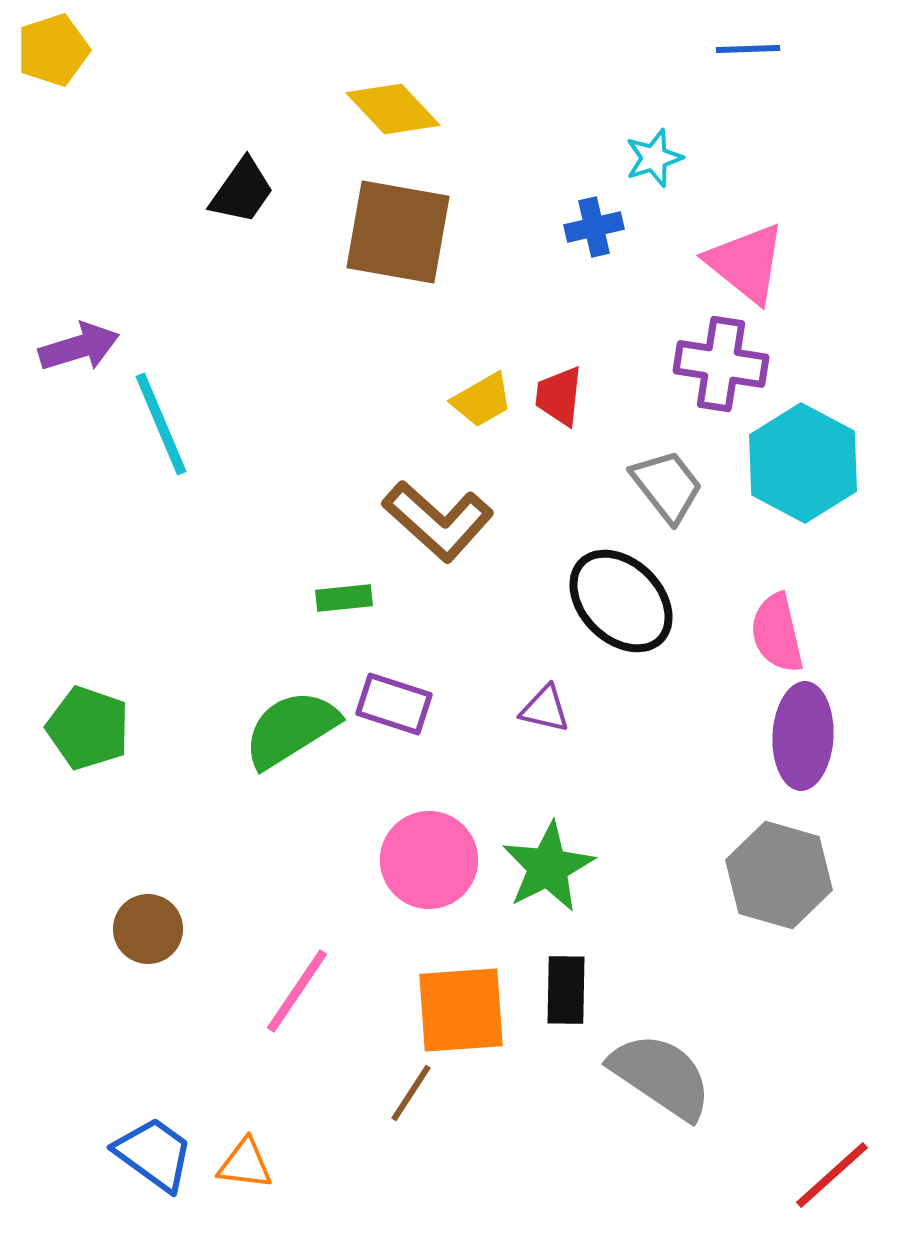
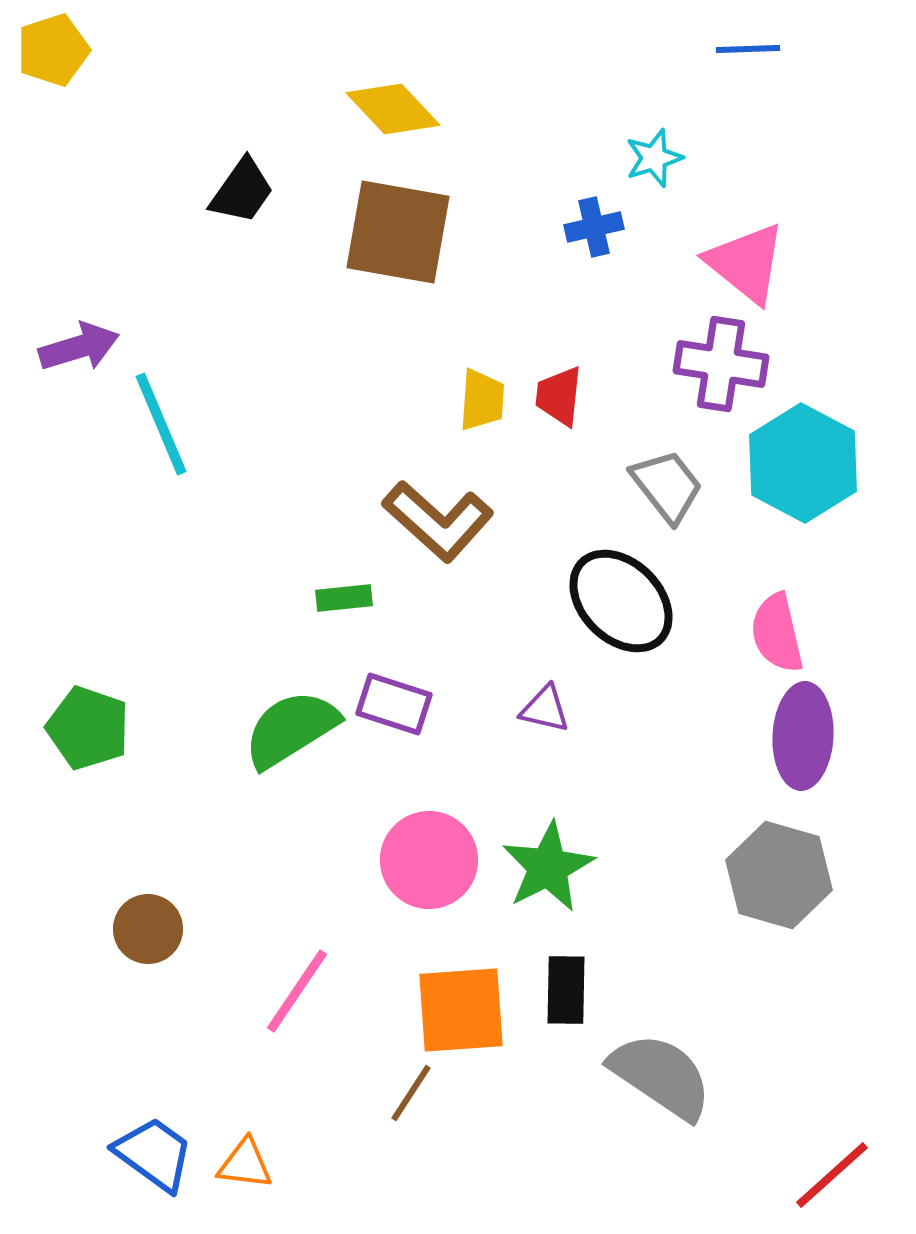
yellow trapezoid: rotated 56 degrees counterclockwise
